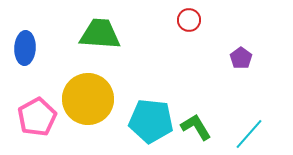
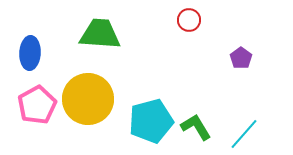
blue ellipse: moved 5 px right, 5 px down
pink pentagon: moved 12 px up
cyan pentagon: rotated 21 degrees counterclockwise
cyan line: moved 5 px left
